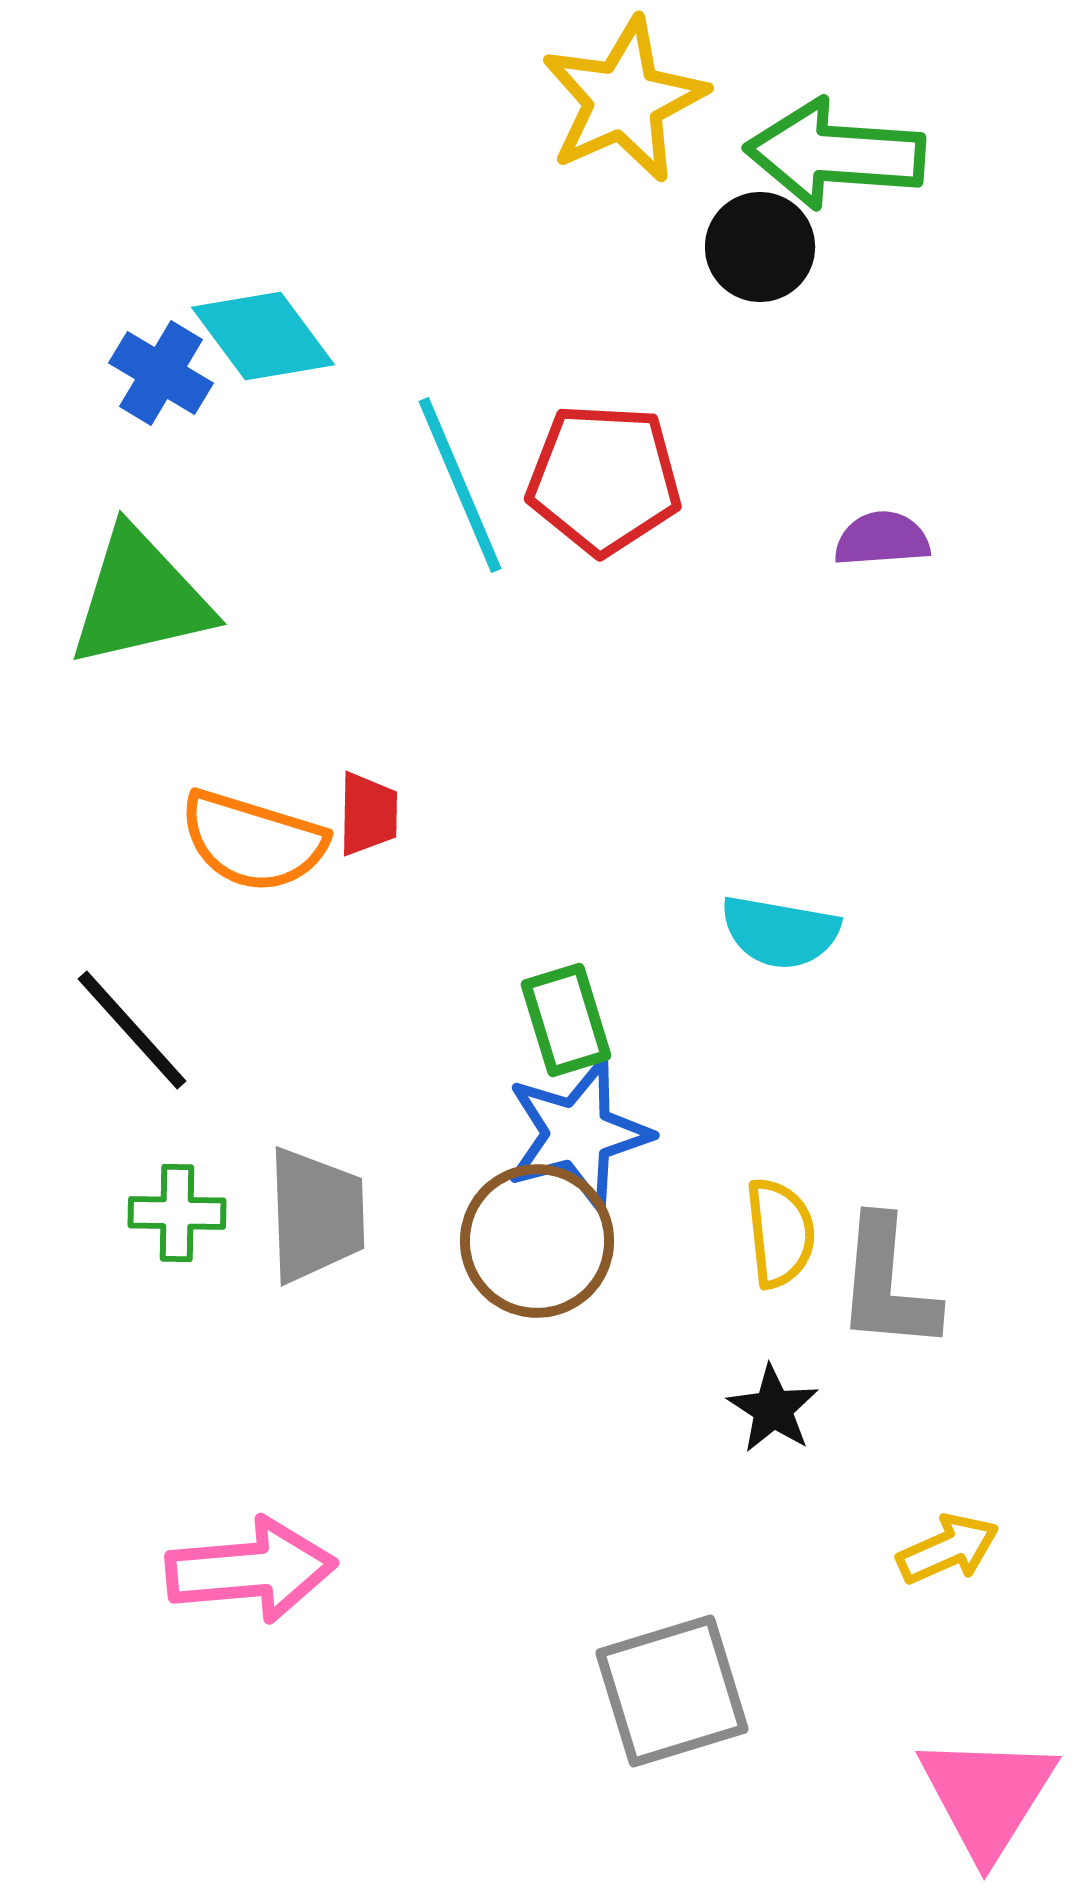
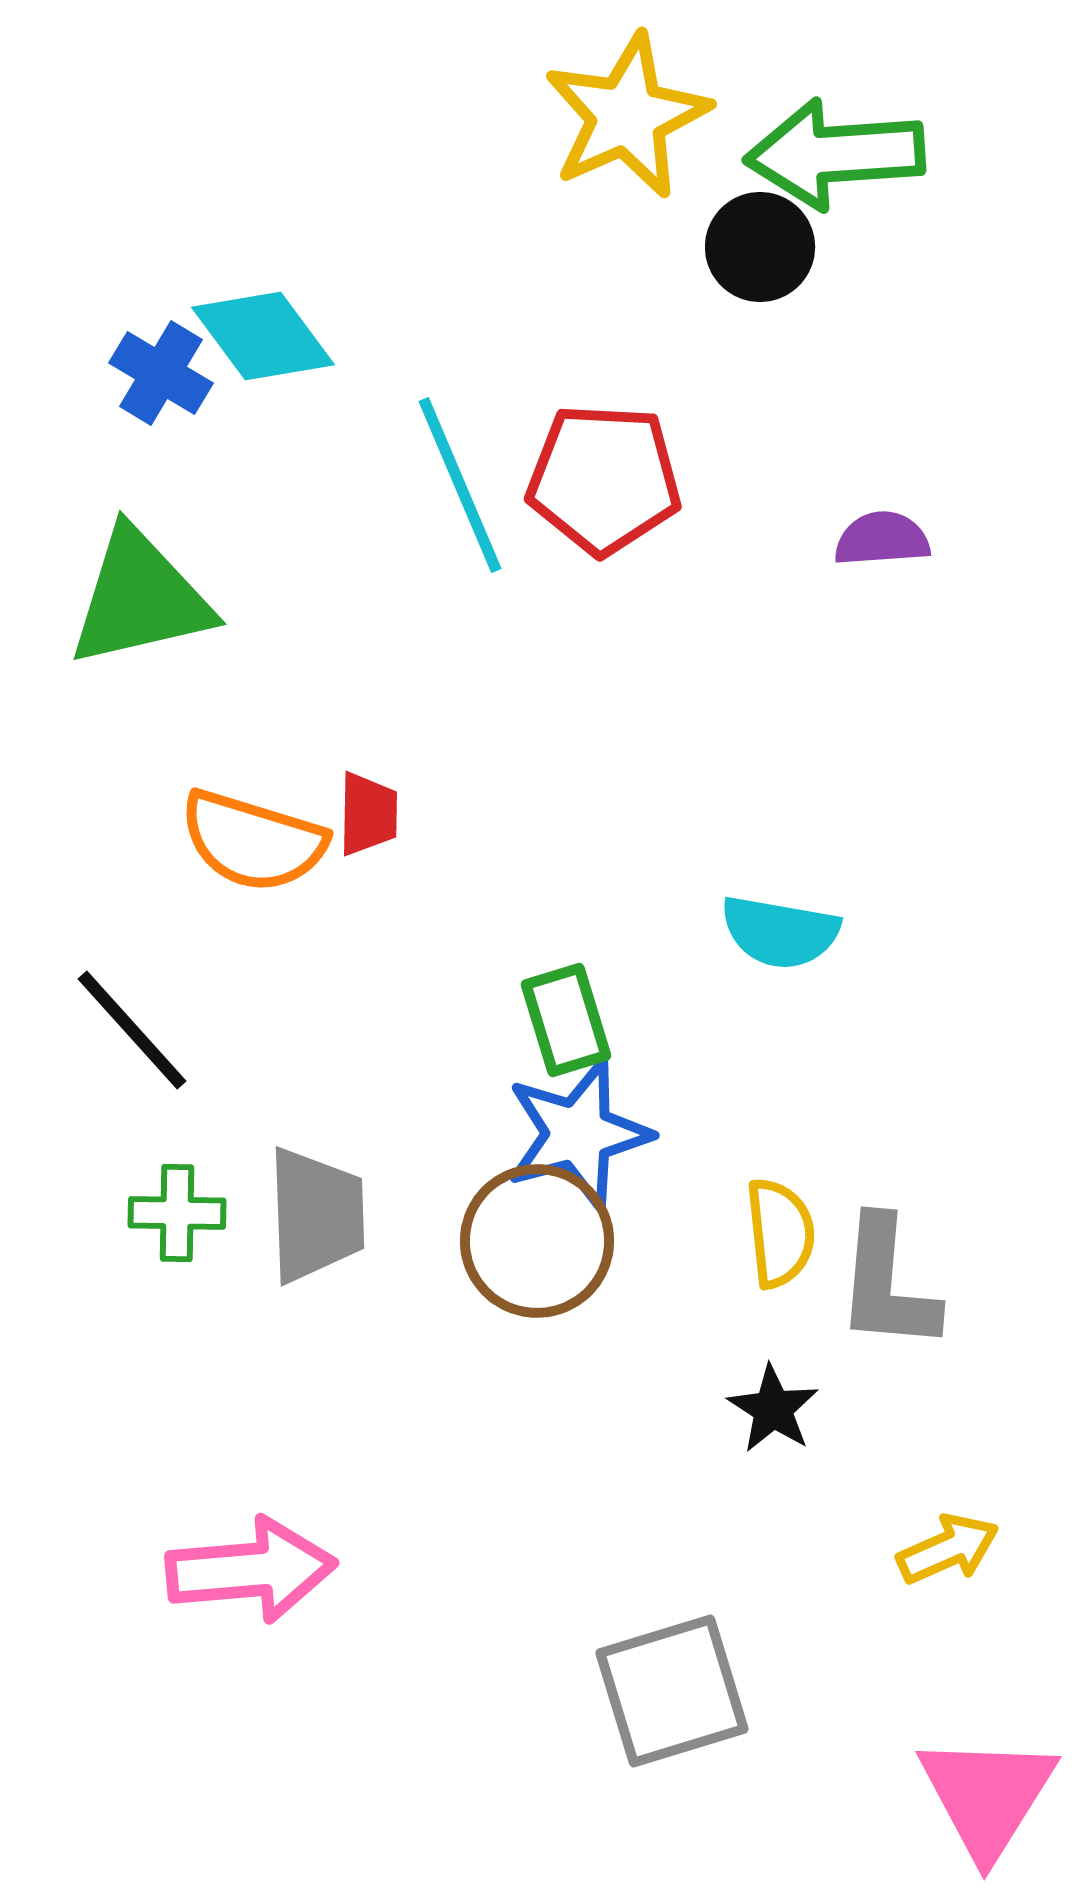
yellow star: moved 3 px right, 16 px down
green arrow: rotated 8 degrees counterclockwise
